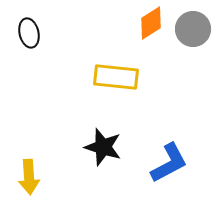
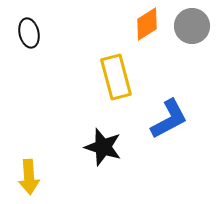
orange diamond: moved 4 px left, 1 px down
gray circle: moved 1 px left, 3 px up
yellow rectangle: rotated 69 degrees clockwise
blue L-shape: moved 44 px up
